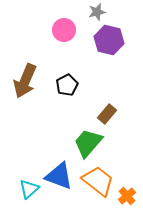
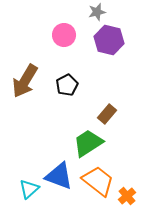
pink circle: moved 5 px down
brown arrow: rotated 8 degrees clockwise
green trapezoid: rotated 16 degrees clockwise
